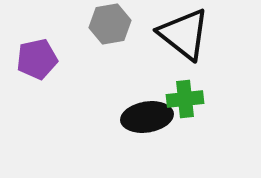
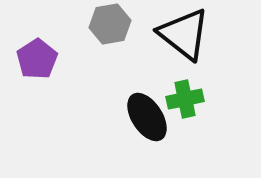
purple pentagon: rotated 21 degrees counterclockwise
green cross: rotated 6 degrees counterclockwise
black ellipse: rotated 66 degrees clockwise
